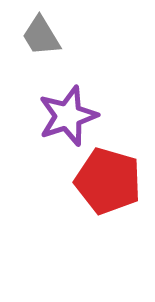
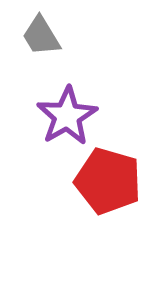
purple star: moved 1 px left; rotated 12 degrees counterclockwise
